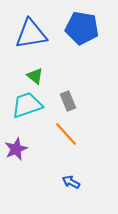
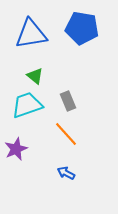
blue arrow: moved 5 px left, 9 px up
